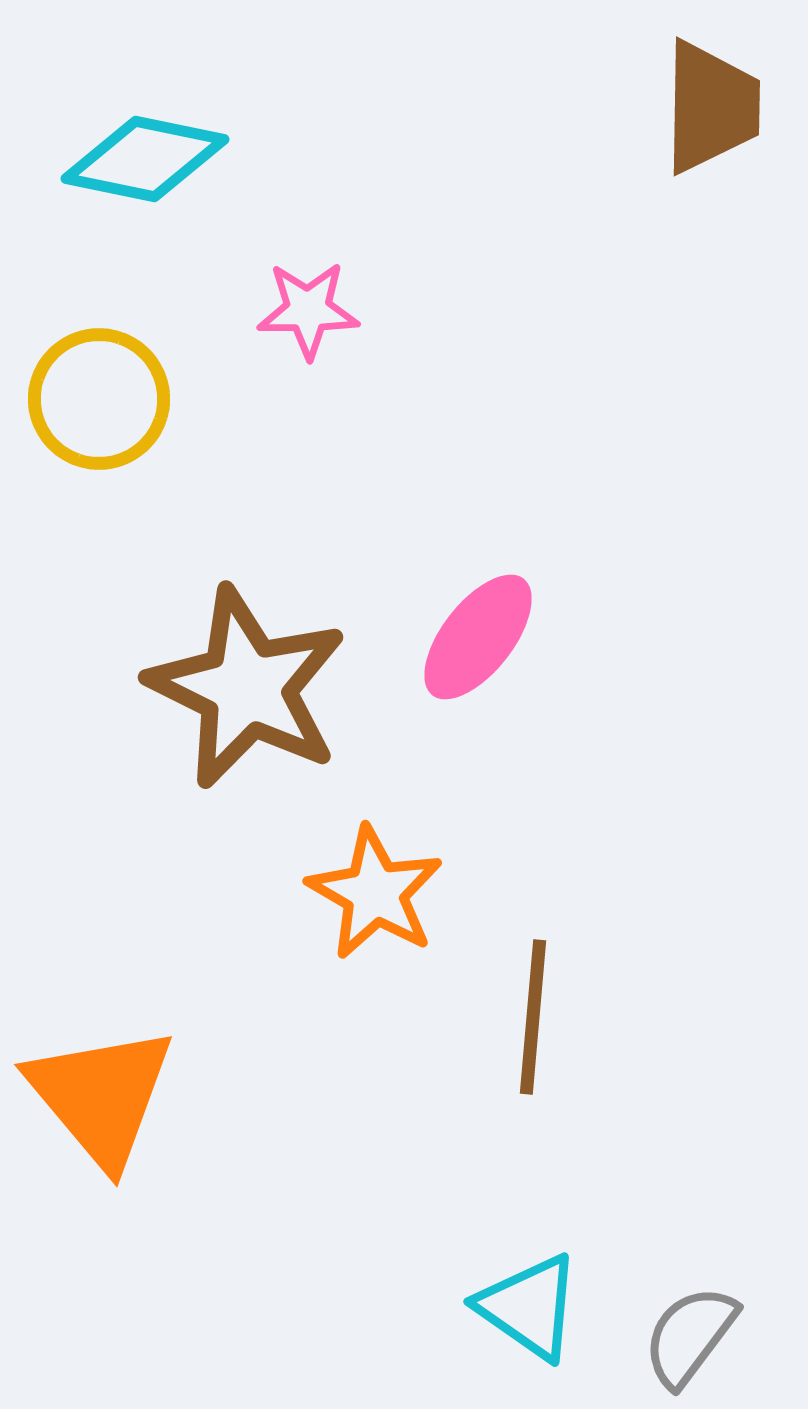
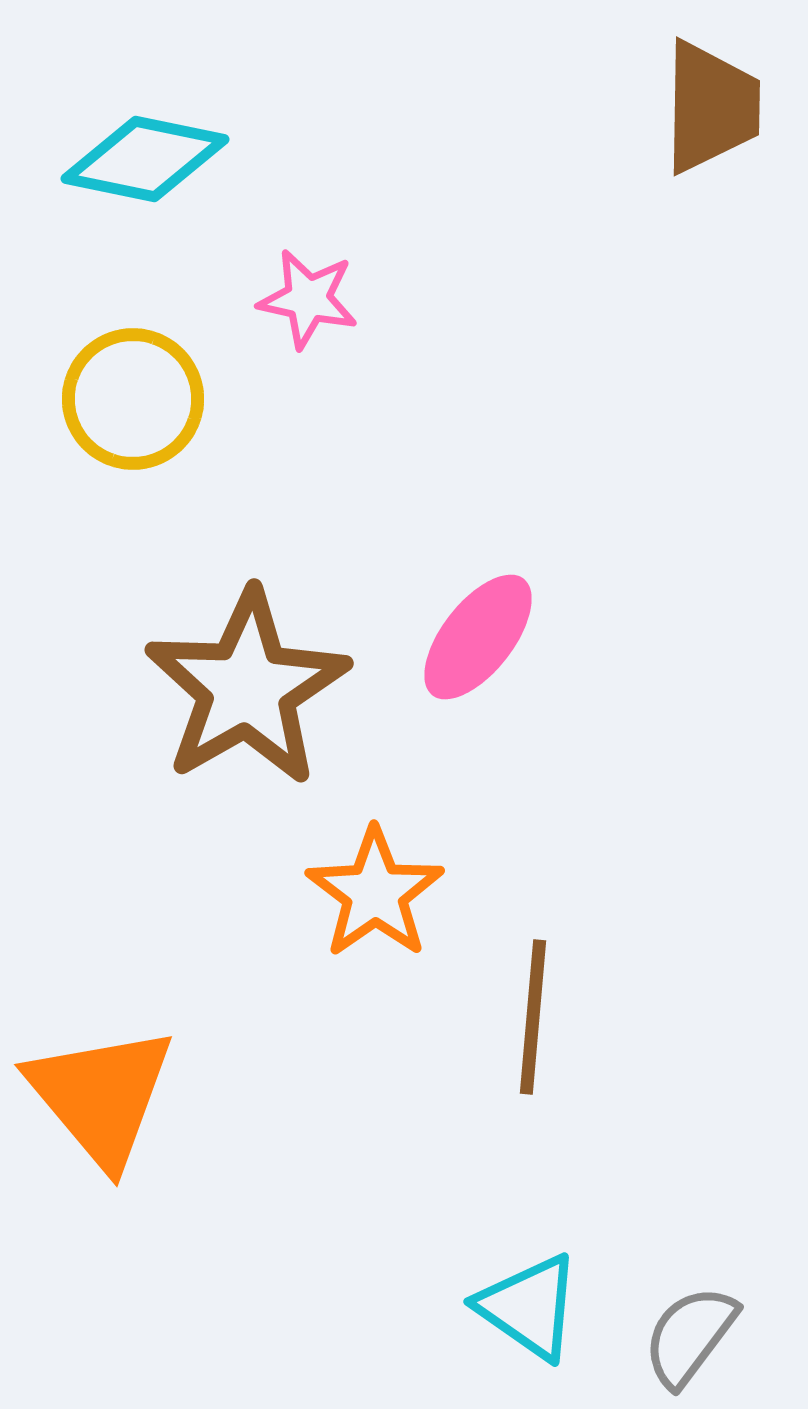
pink star: moved 11 px up; rotated 12 degrees clockwise
yellow circle: moved 34 px right
brown star: rotated 16 degrees clockwise
orange star: rotated 7 degrees clockwise
